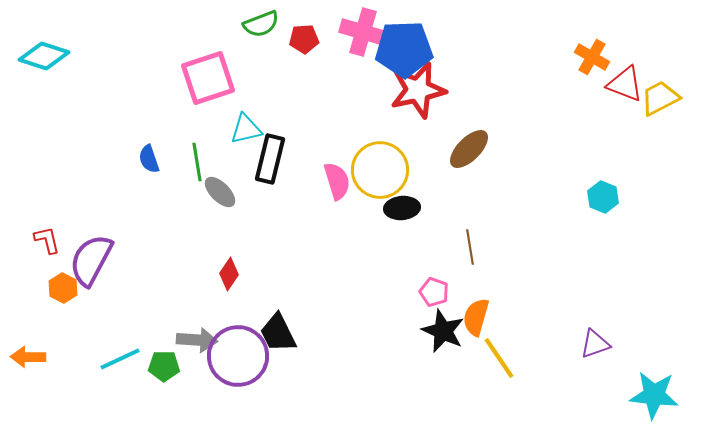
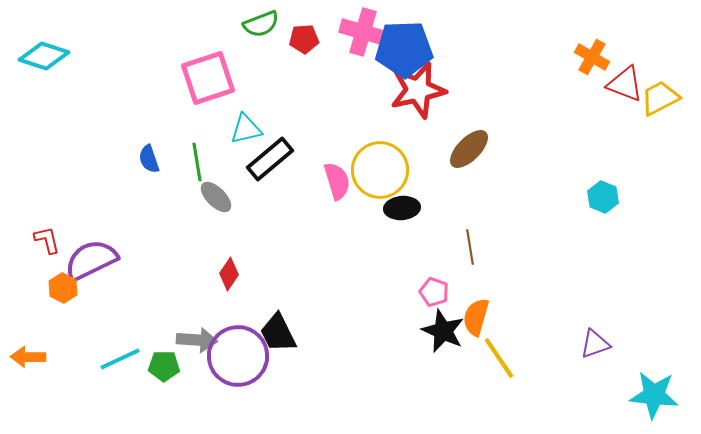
black rectangle: rotated 36 degrees clockwise
gray ellipse: moved 4 px left, 5 px down
purple semicircle: rotated 36 degrees clockwise
